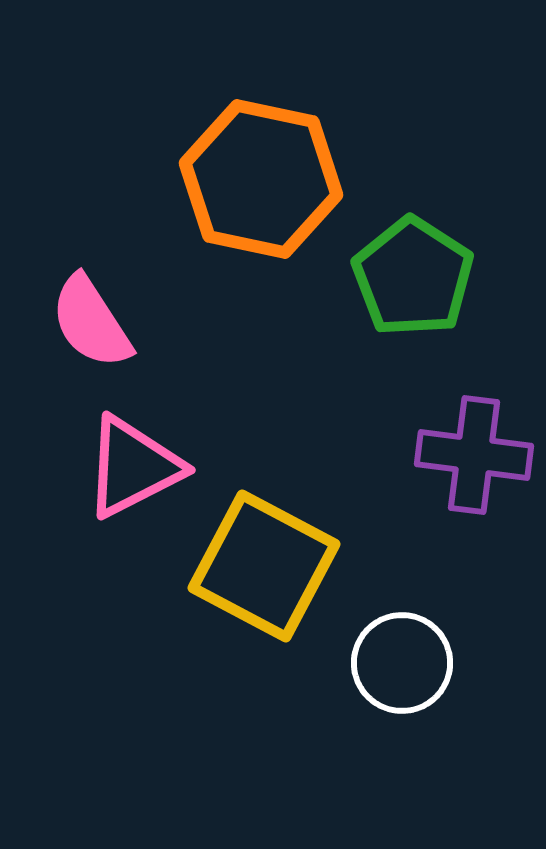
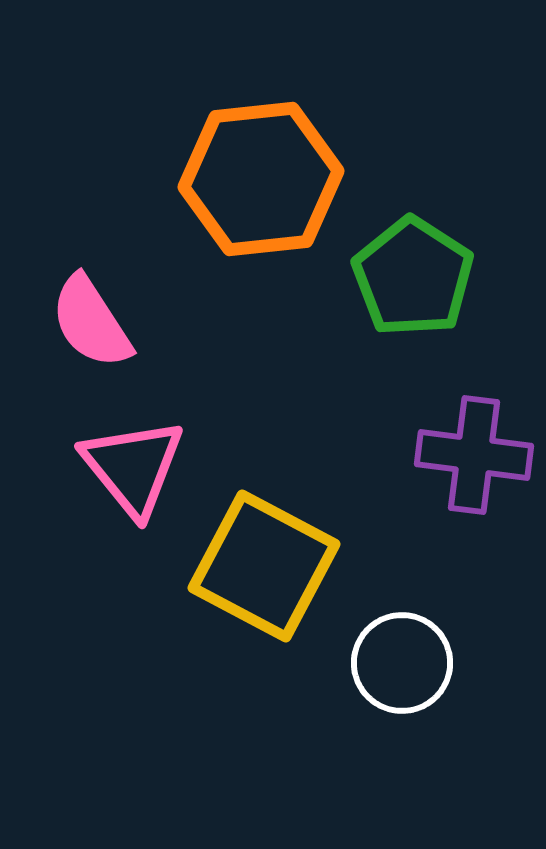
orange hexagon: rotated 18 degrees counterclockwise
pink triangle: rotated 42 degrees counterclockwise
